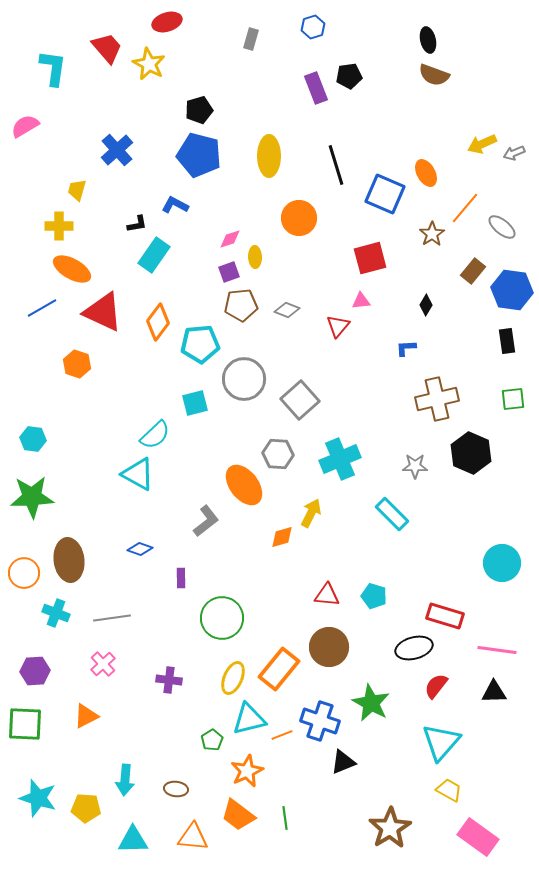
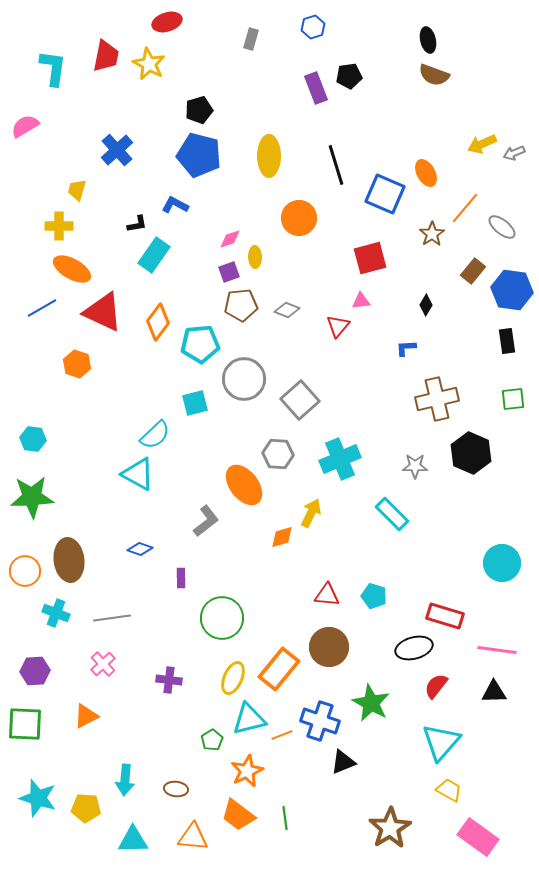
red trapezoid at (107, 48): moved 1 px left, 8 px down; rotated 52 degrees clockwise
orange circle at (24, 573): moved 1 px right, 2 px up
